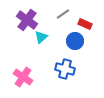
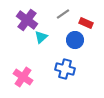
red rectangle: moved 1 px right, 1 px up
blue circle: moved 1 px up
